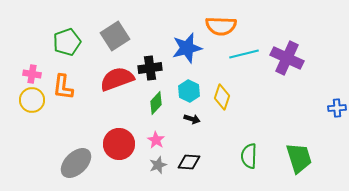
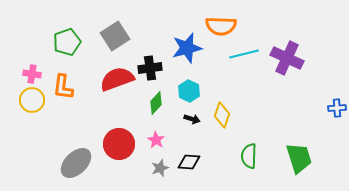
yellow diamond: moved 18 px down
gray star: moved 2 px right, 3 px down
